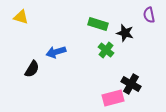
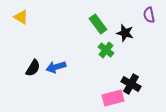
yellow triangle: rotated 14 degrees clockwise
green rectangle: rotated 36 degrees clockwise
blue arrow: moved 15 px down
black semicircle: moved 1 px right, 1 px up
